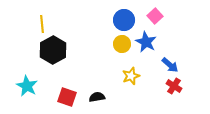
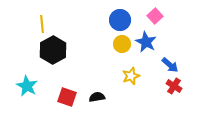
blue circle: moved 4 px left
